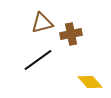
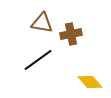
brown triangle: rotated 25 degrees clockwise
